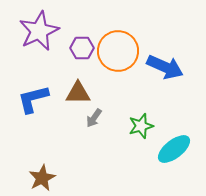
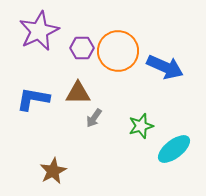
blue L-shape: rotated 24 degrees clockwise
brown star: moved 11 px right, 7 px up
